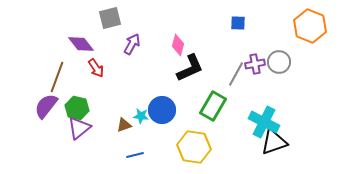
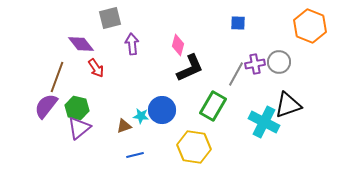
purple arrow: rotated 35 degrees counterclockwise
brown triangle: moved 1 px down
black triangle: moved 14 px right, 37 px up
